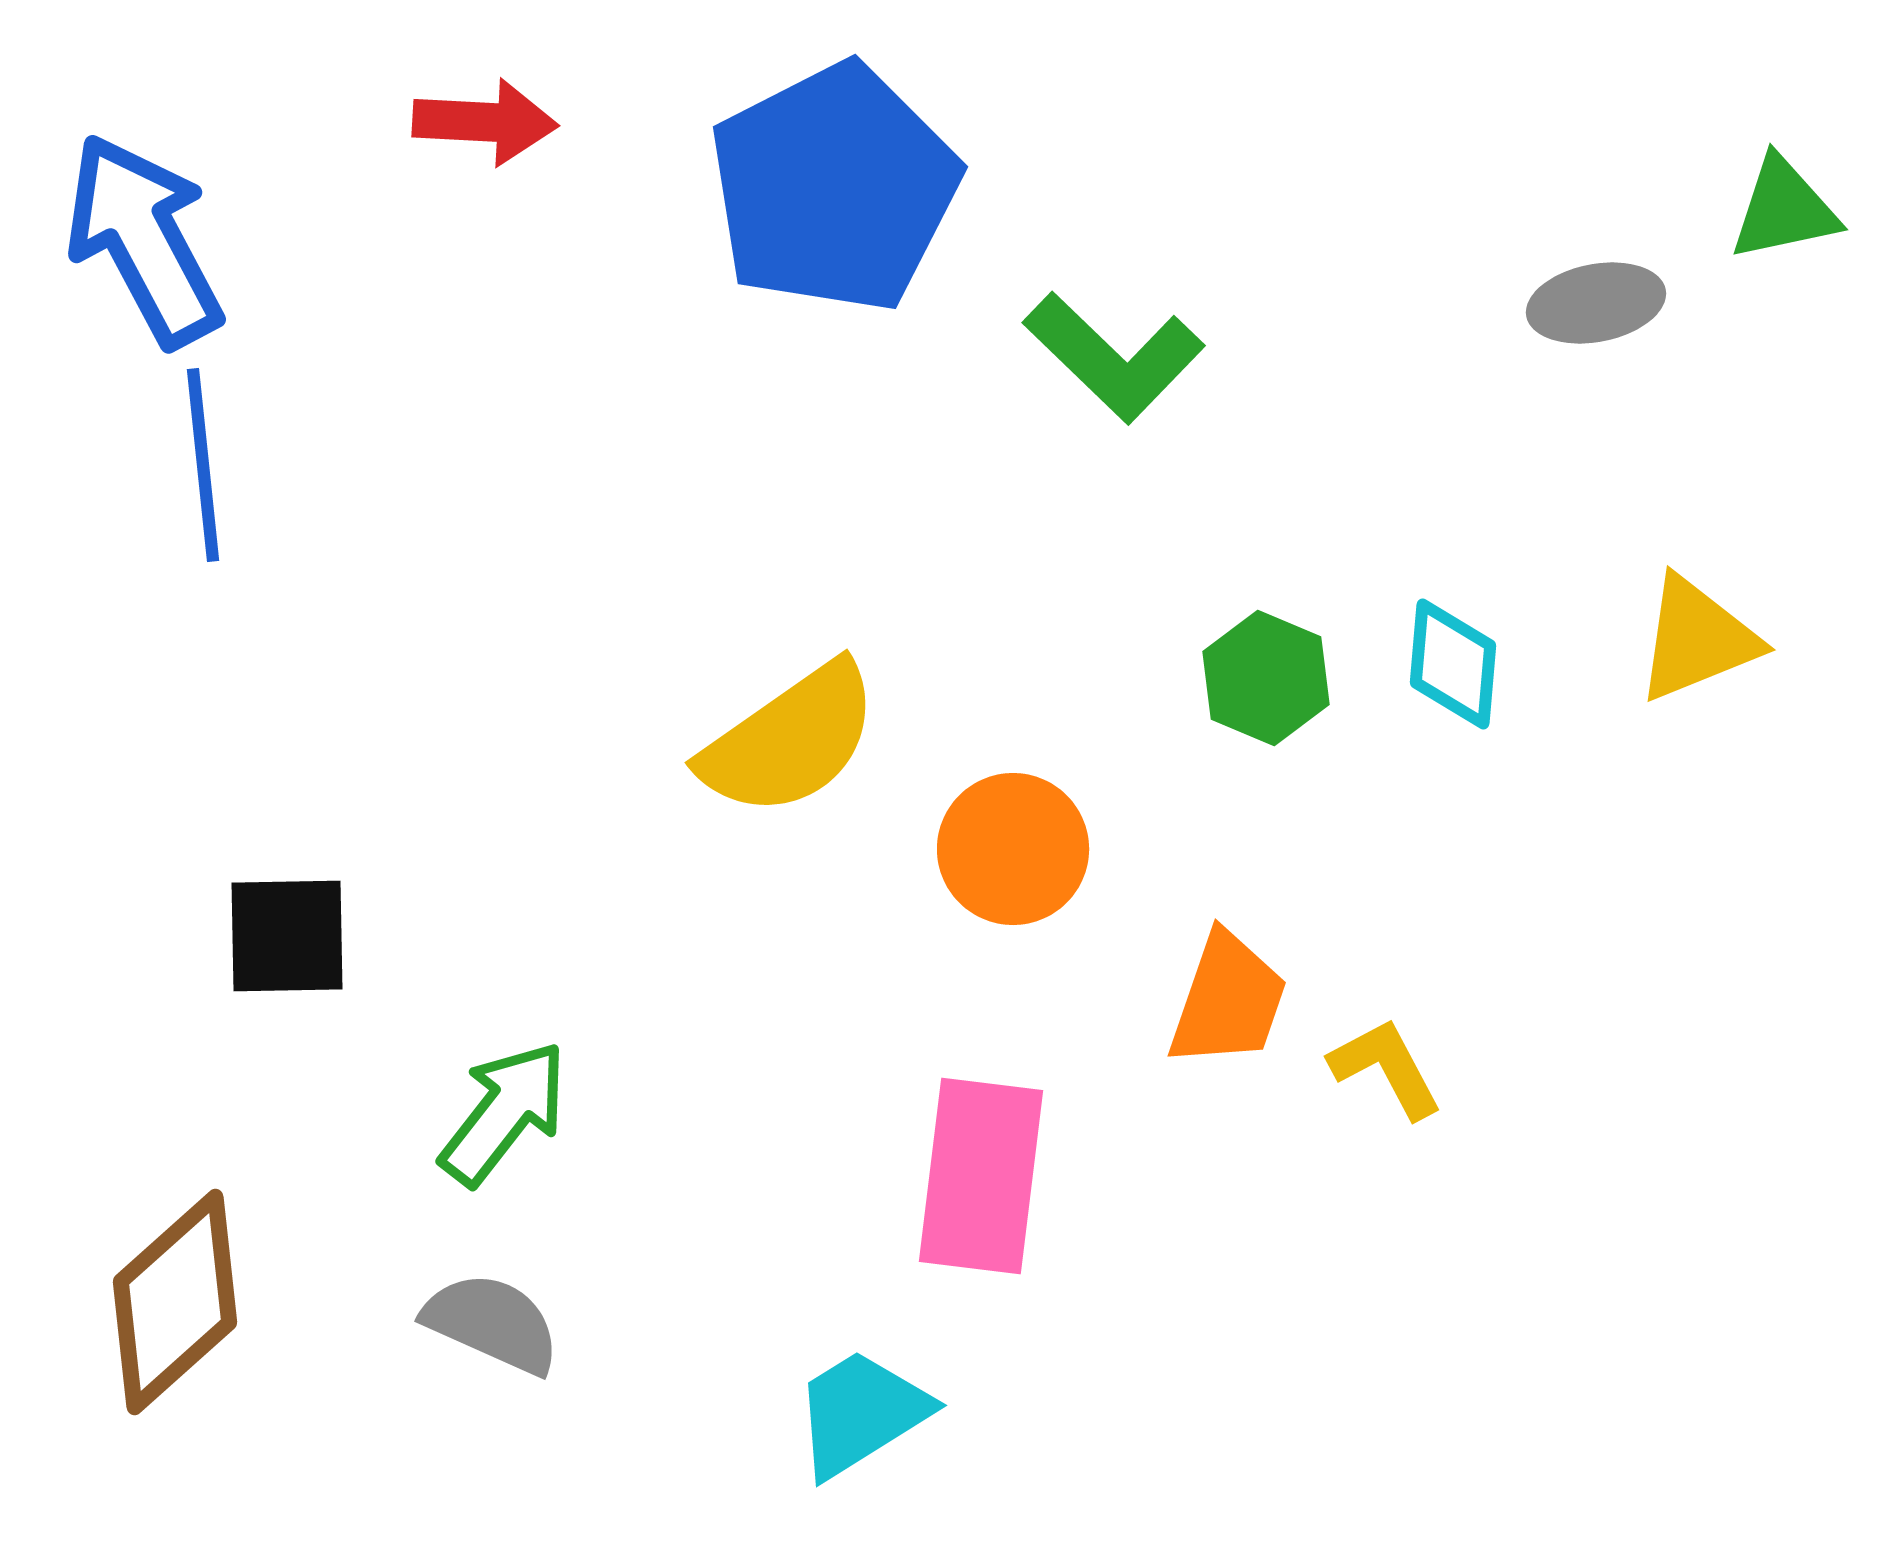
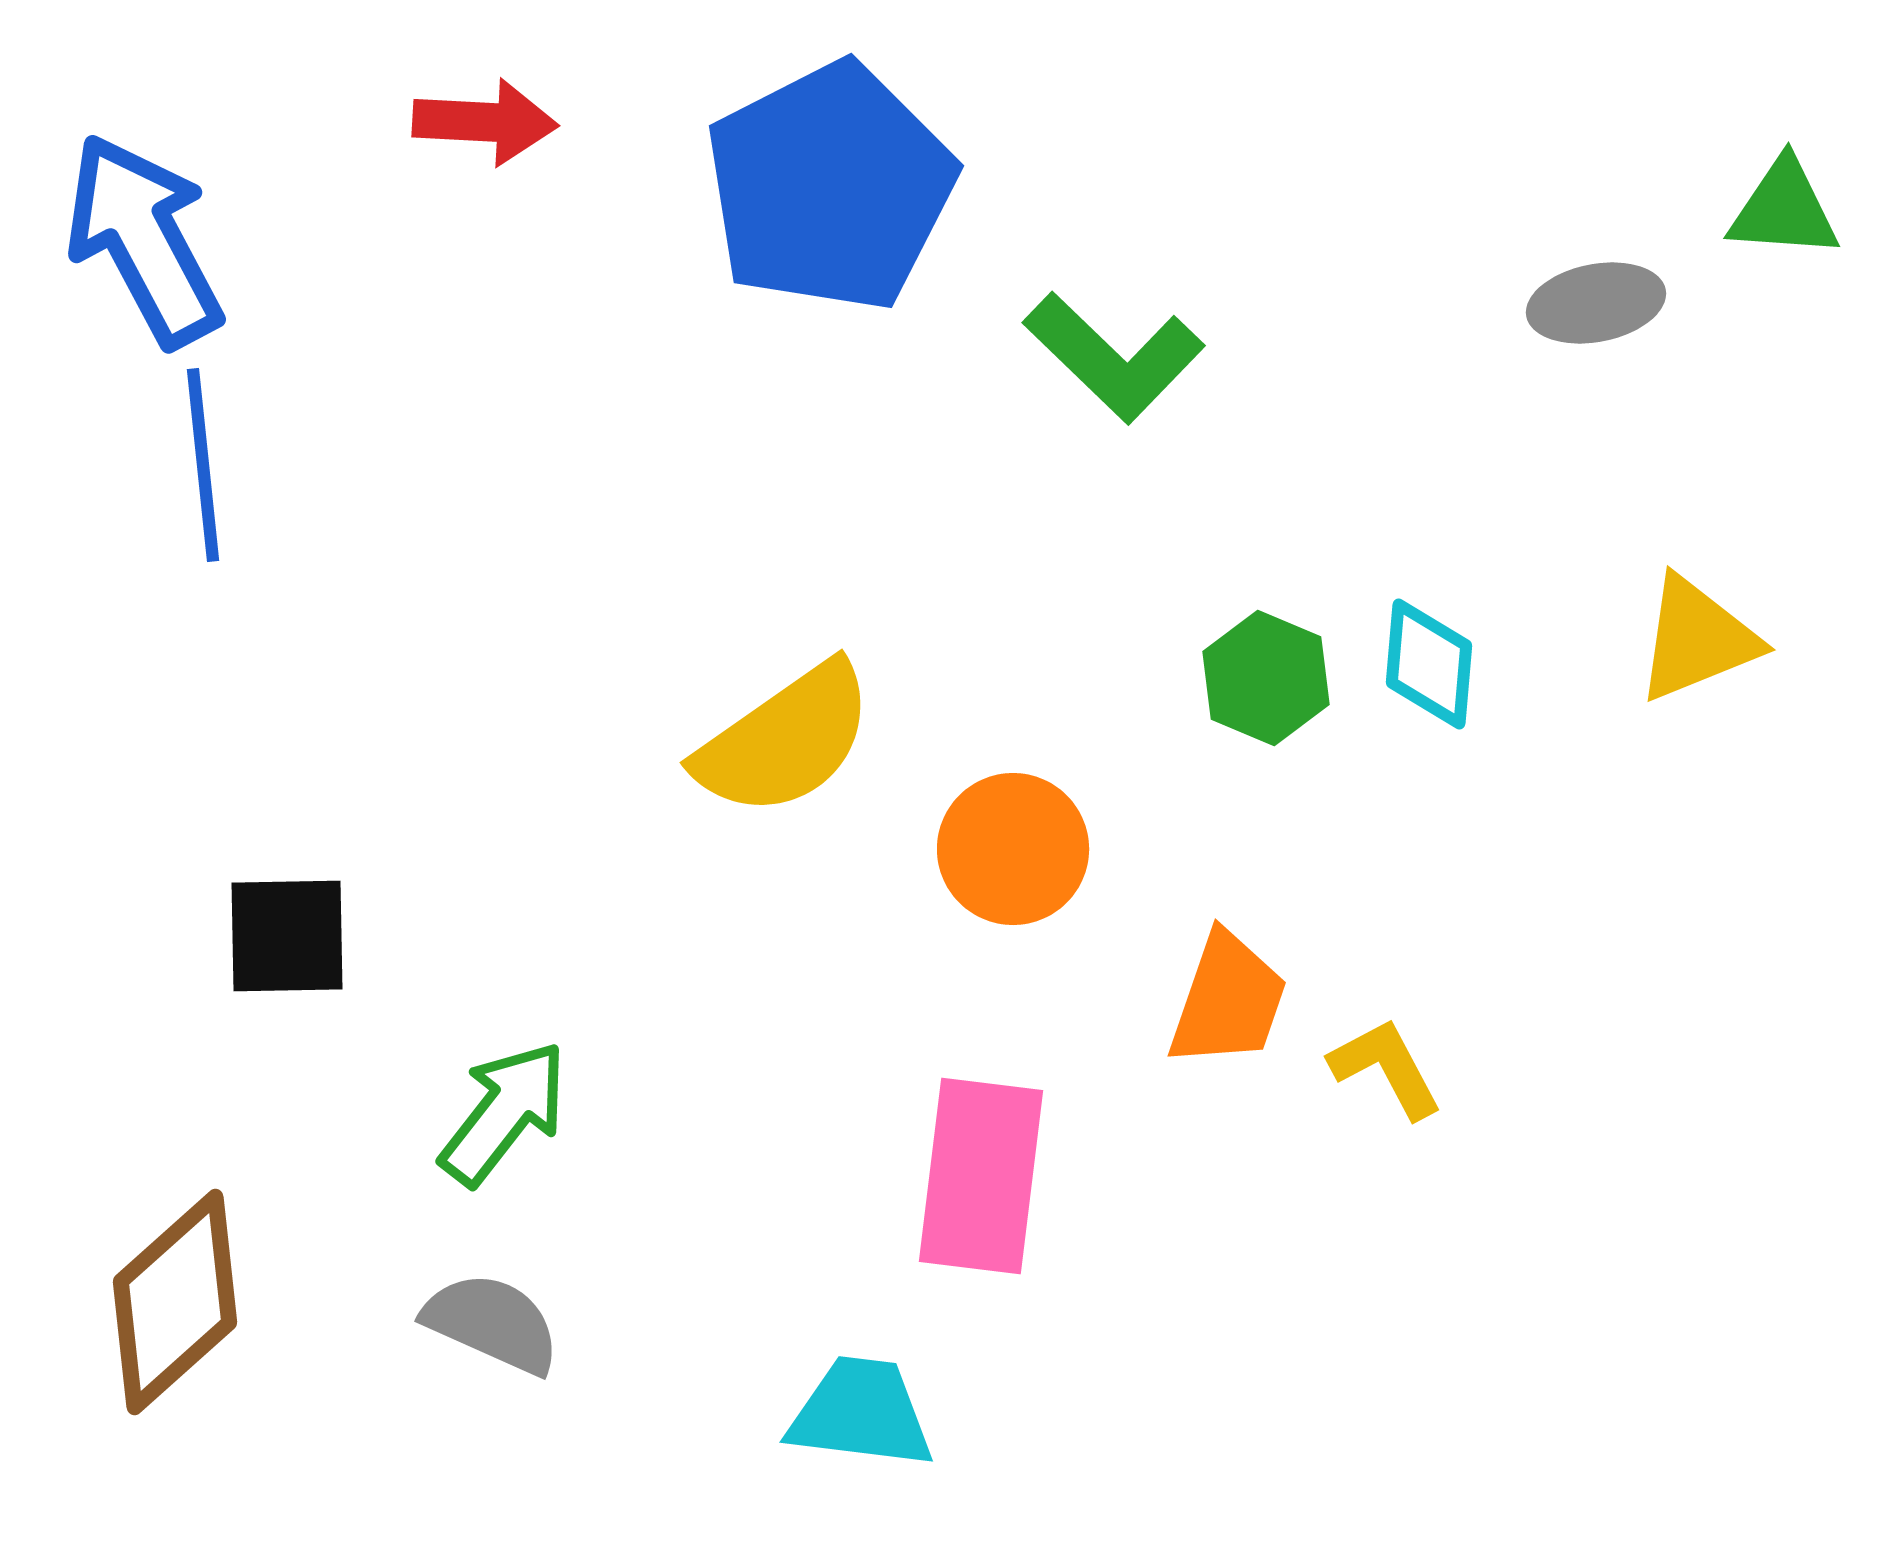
blue pentagon: moved 4 px left, 1 px up
green triangle: rotated 16 degrees clockwise
cyan diamond: moved 24 px left
yellow semicircle: moved 5 px left
cyan trapezoid: rotated 39 degrees clockwise
